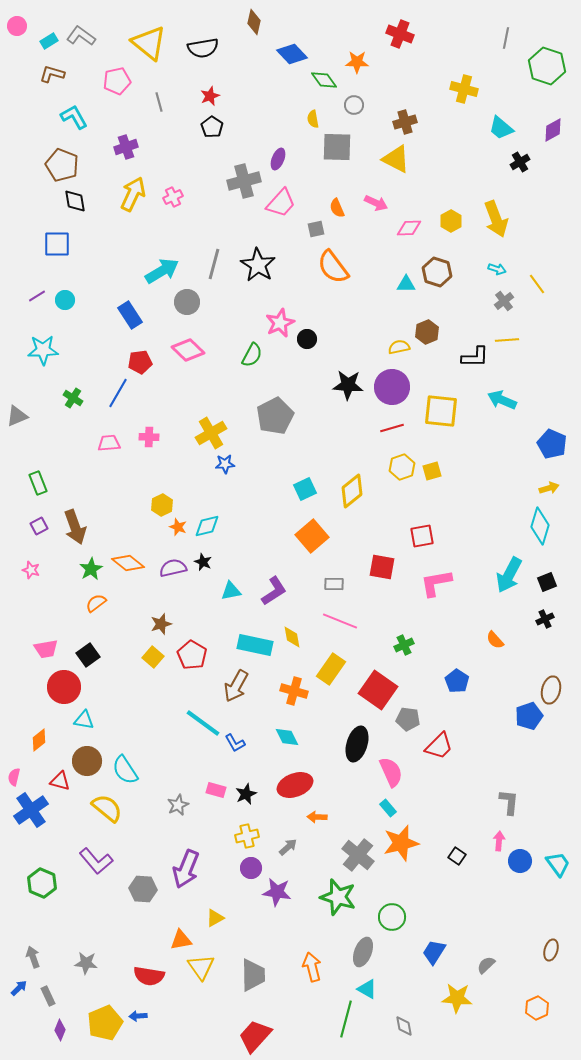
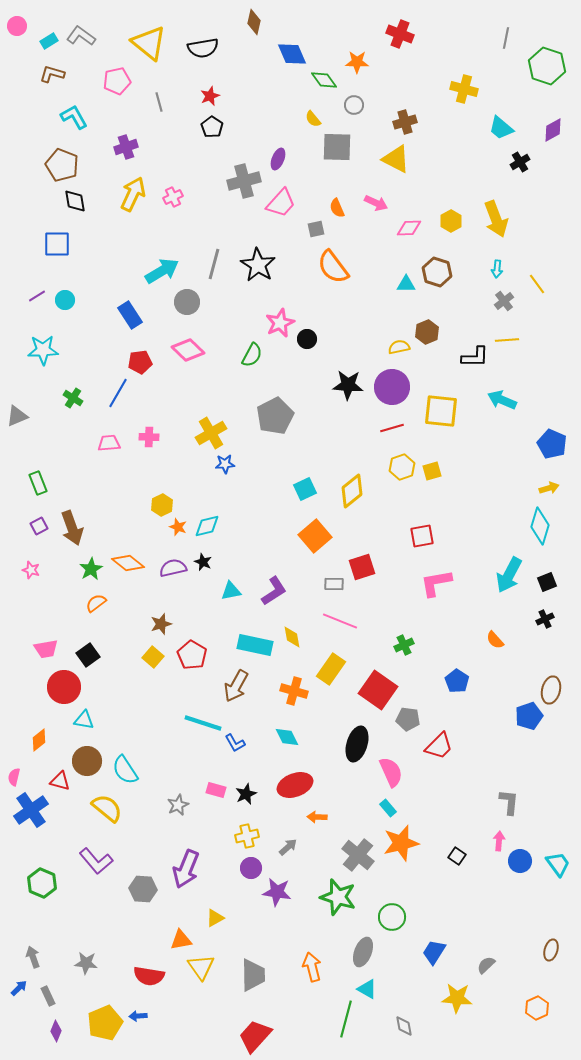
blue diamond at (292, 54): rotated 20 degrees clockwise
yellow semicircle at (313, 119): rotated 30 degrees counterclockwise
cyan arrow at (497, 269): rotated 78 degrees clockwise
brown arrow at (75, 527): moved 3 px left, 1 px down
orange square at (312, 536): moved 3 px right
red square at (382, 567): moved 20 px left; rotated 28 degrees counterclockwise
cyan line at (203, 723): rotated 18 degrees counterclockwise
purple diamond at (60, 1030): moved 4 px left, 1 px down
